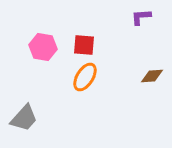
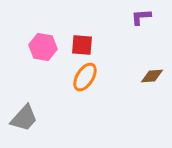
red square: moved 2 px left
